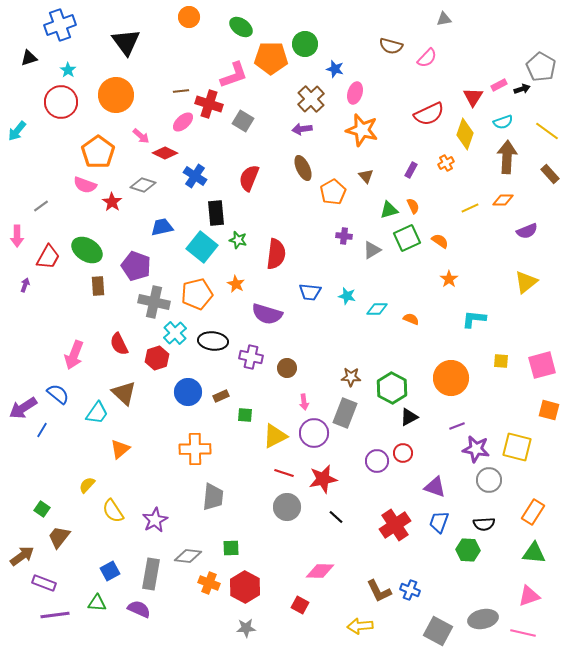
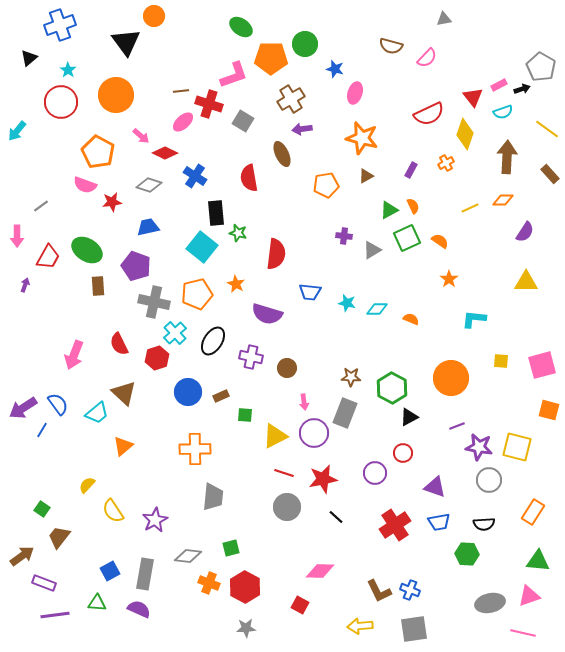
orange circle at (189, 17): moved 35 px left, 1 px up
black triangle at (29, 58): rotated 24 degrees counterclockwise
red triangle at (473, 97): rotated 10 degrees counterclockwise
brown cross at (311, 99): moved 20 px left; rotated 12 degrees clockwise
cyan semicircle at (503, 122): moved 10 px up
orange star at (362, 130): moved 8 px down
yellow line at (547, 131): moved 2 px up
orange pentagon at (98, 152): rotated 8 degrees counterclockwise
brown ellipse at (303, 168): moved 21 px left, 14 px up
brown triangle at (366, 176): rotated 42 degrees clockwise
red semicircle at (249, 178): rotated 32 degrees counterclockwise
gray diamond at (143, 185): moved 6 px right
orange pentagon at (333, 192): moved 7 px left, 7 px up; rotated 20 degrees clockwise
red star at (112, 202): rotated 30 degrees clockwise
green triangle at (389, 210): rotated 12 degrees counterclockwise
blue trapezoid at (162, 227): moved 14 px left
purple semicircle at (527, 231): moved 2 px left, 1 px down; rotated 35 degrees counterclockwise
green star at (238, 240): moved 7 px up
yellow triangle at (526, 282): rotated 40 degrees clockwise
cyan star at (347, 296): moved 7 px down
black ellipse at (213, 341): rotated 64 degrees counterclockwise
blue semicircle at (58, 394): moved 10 px down; rotated 15 degrees clockwise
cyan trapezoid at (97, 413): rotated 15 degrees clockwise
orange triangle at (120, 449): moved 3 px right, 3 px up
purple star at (476, 449): moved 3 px right, 2 px up
purple circle at (377, 461): moved 2 px left, 12 px down
blue trapezoid at (439, 522): rotated 120 degrees counterclockwise
green square at (231, 548): rotated 12 degrees counterclockwise
green hexagon at (468, 550): moved 1 px left, 4 px down
green triangle at (534, 553): moved 4 px right, 8 px down
gray rectangle at (151, 574): moved 6 px left
gray ellipse at (483, 619): moved 7 px right, 16 px up
gray square at (438, 631): moved 24 px left, 2 px up; rotated 36 degrees counterclockwise
